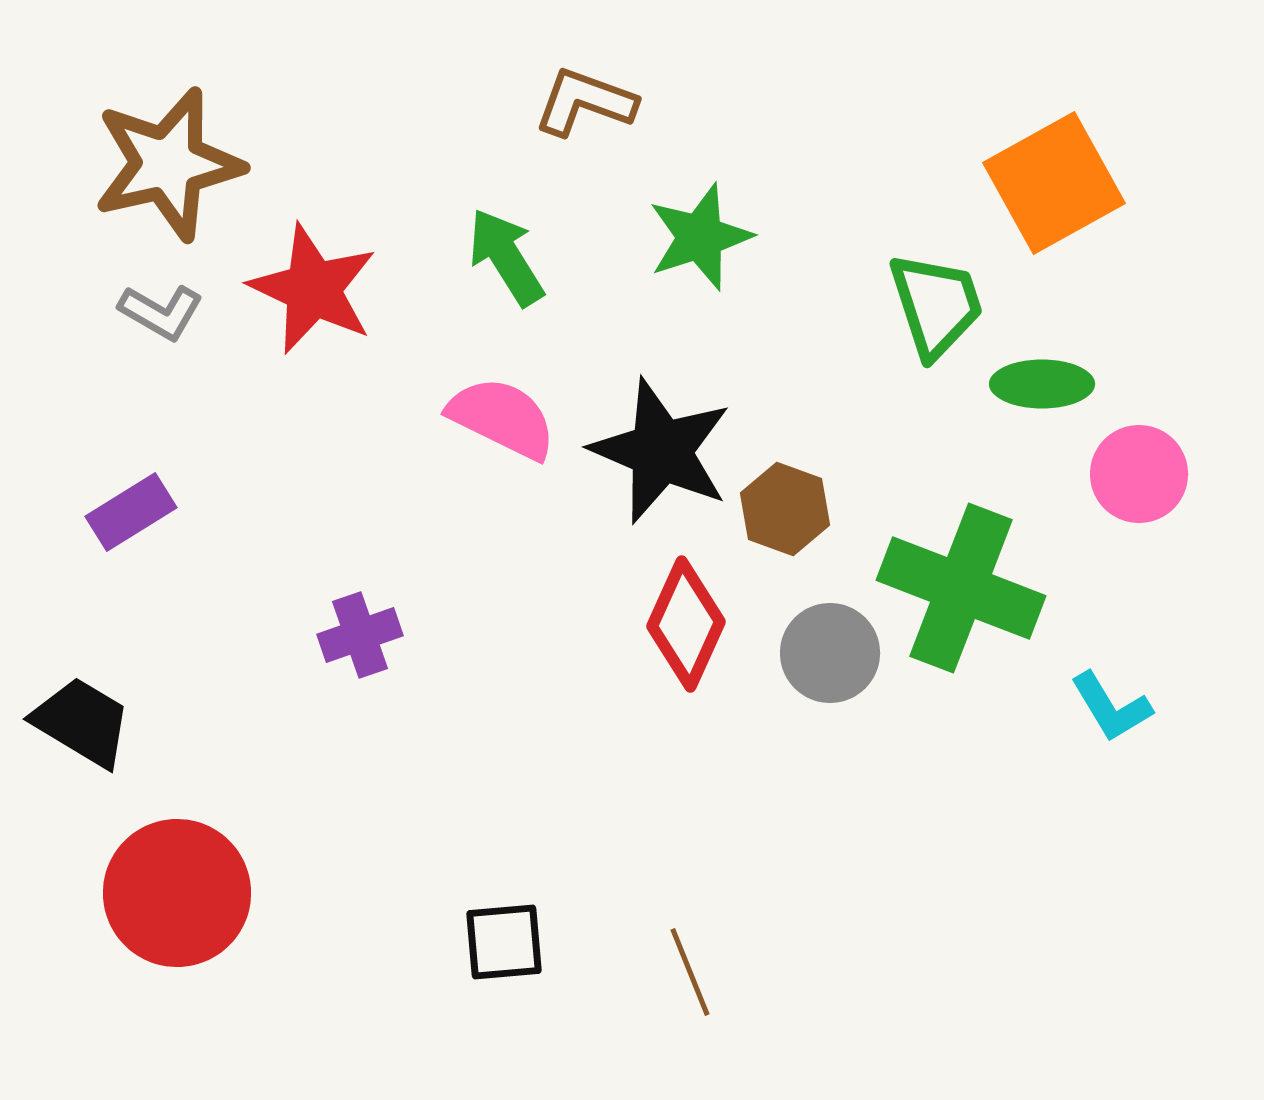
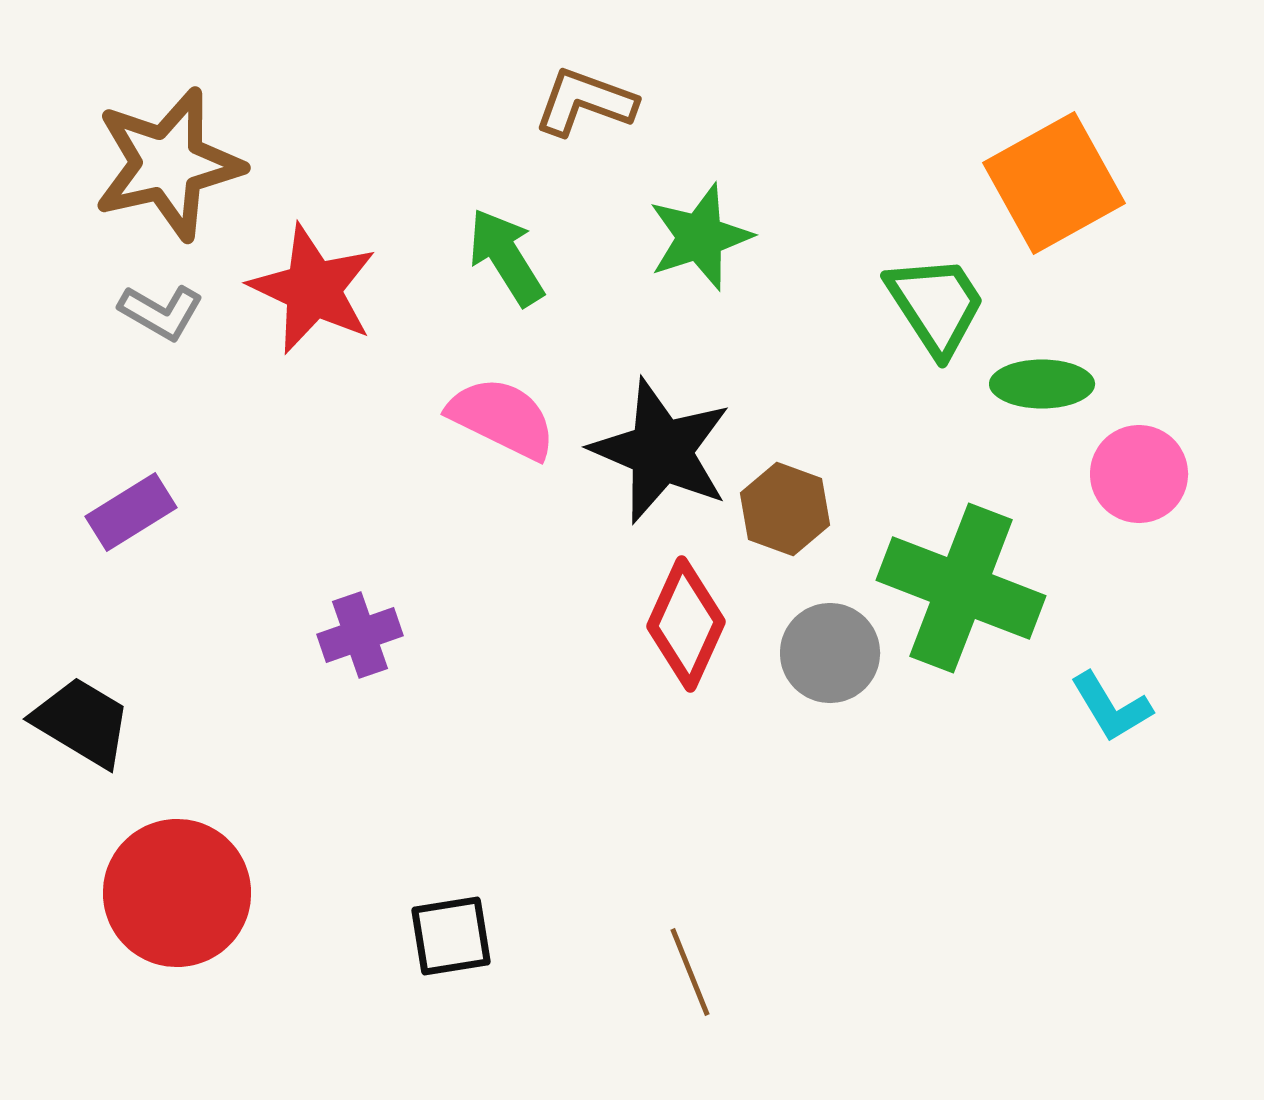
green trapezoid: rotated 15 degrees counterclockwise
black square: moved 53 px left, 6 px up; rotated 4 degrees counterclockwise
